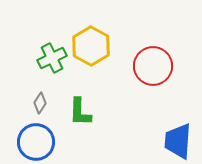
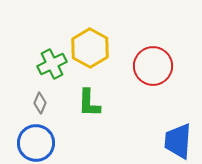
yellow hexagon: moved 1 px left, 2 px down
green cross: moved 6 px down
gray diamond: rotated 10 degrees counterclockwise
green L-shape: moved 9 px right, 9 px up
blue circle: moved 1 px down
